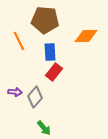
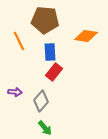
orange diamond: rotated 10 degrees clockwise
gray diamond: moved 6 px right, 4 px down
green arrow: moved 1 px right
